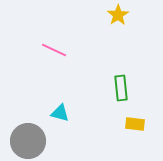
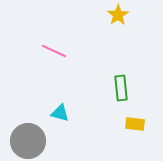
pink line: moved 1 px down
